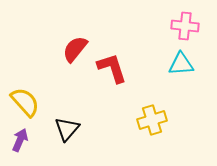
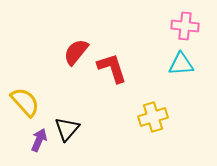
red semicircle: moved 1 px right, 3 px down
yellow cross: moved 1 px right, 3 px up
purple arrow: moved 19 px right
